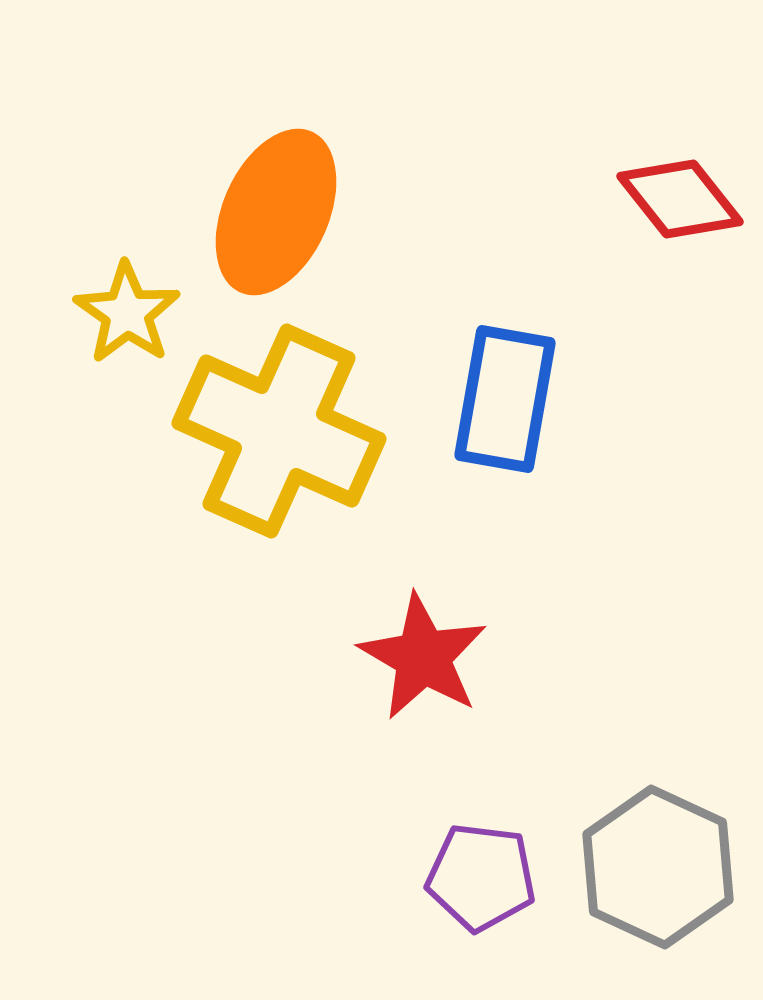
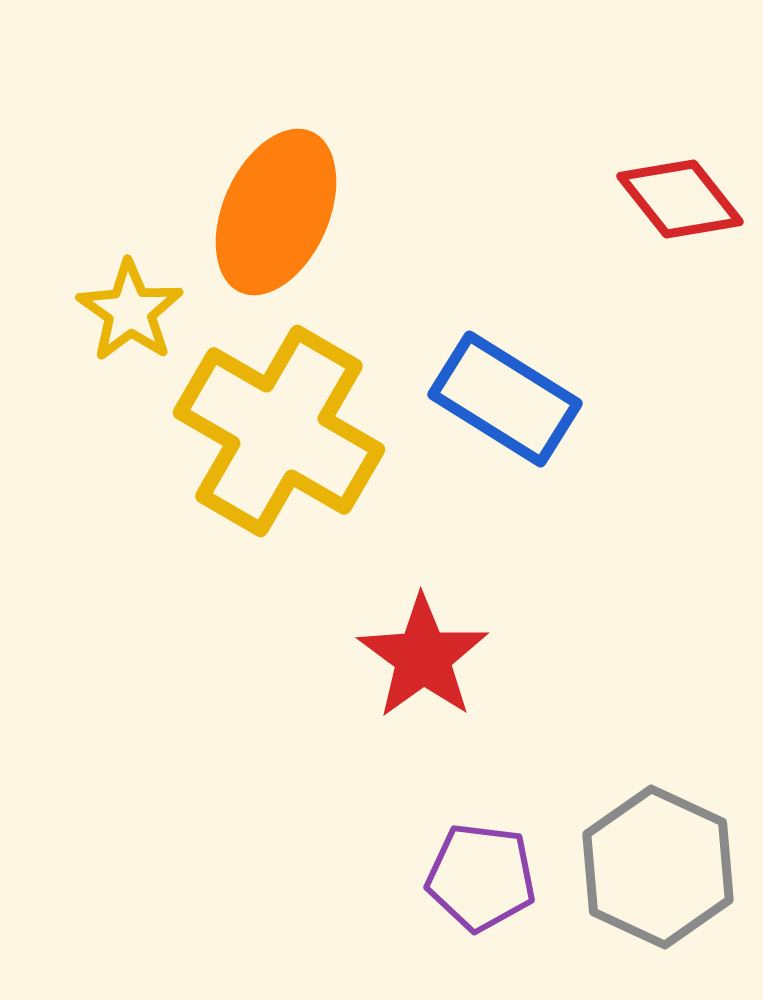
yellow star: moved 3 px right, 2 px up
blue rectangle: rotated 68 degrees counterclockwise
yellow cross: rotated 6 degrees clockwise
red star: rotated 6 degrees clockwise
